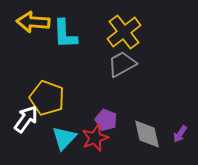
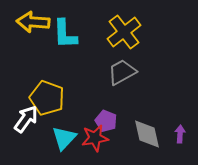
gray trapezoid: moved 8 px down
purple pentagon: moved 1 px down
purple arrow: rotated 150 degrees clockwise
red star: rotated 12 degrees clockwise
